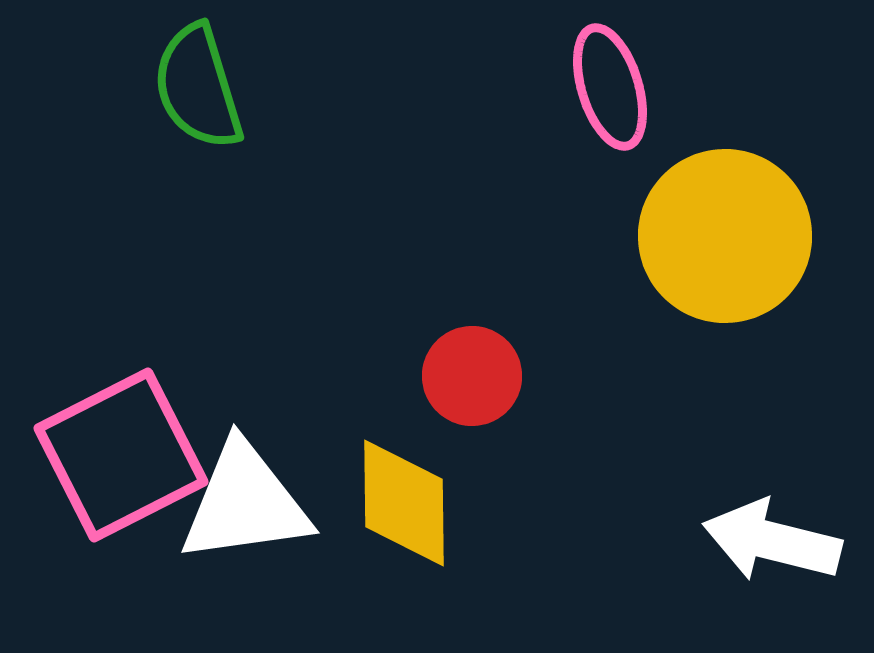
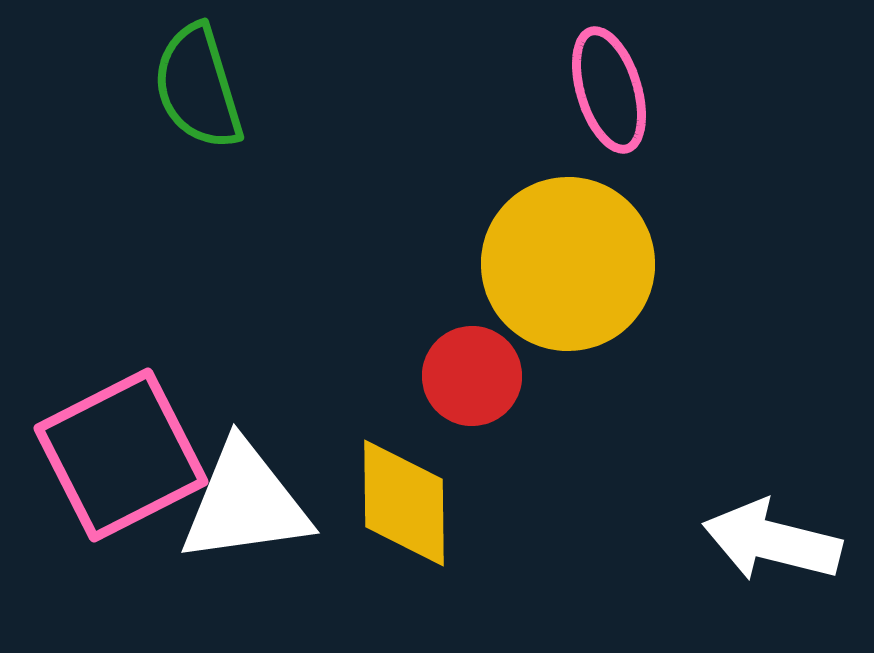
pink ellipse: moved 1 px left, 3 px down
yellow circle: moved 157 px left, 28 px down
